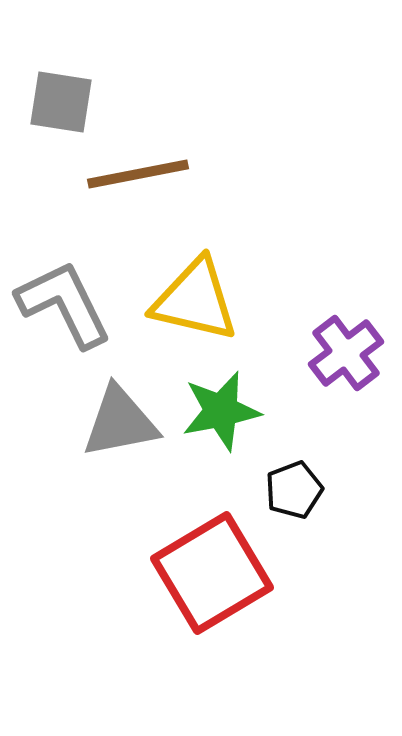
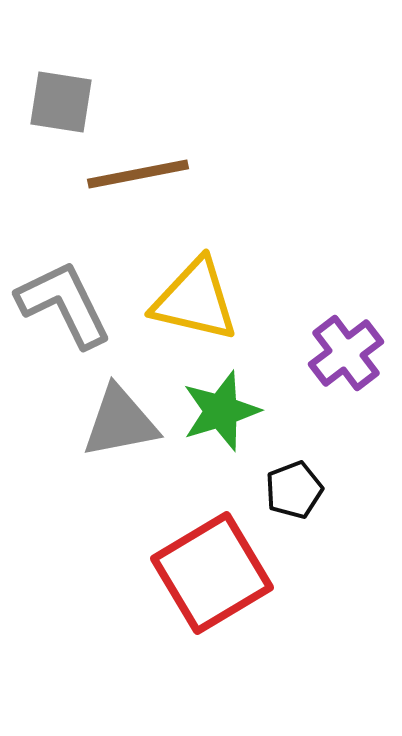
green star: rotated 6 degrees counterclockwise
